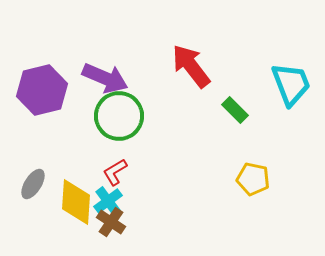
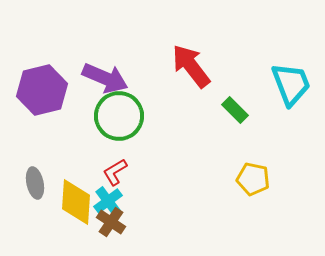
gray ellipse: moved 2 px right, 1 px up; rotated 44 degrees counterclockwise
